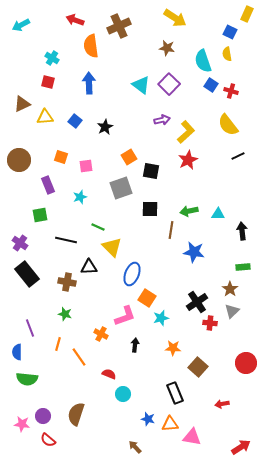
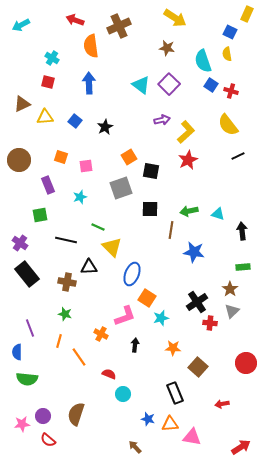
cyan triangle at (218, 214): rotated 16 degrees clockwise
orange line at (58, 344): moved 1 px right, 3 px up
pink star at (22, 424): rotated 14 degrees counterclockwise
